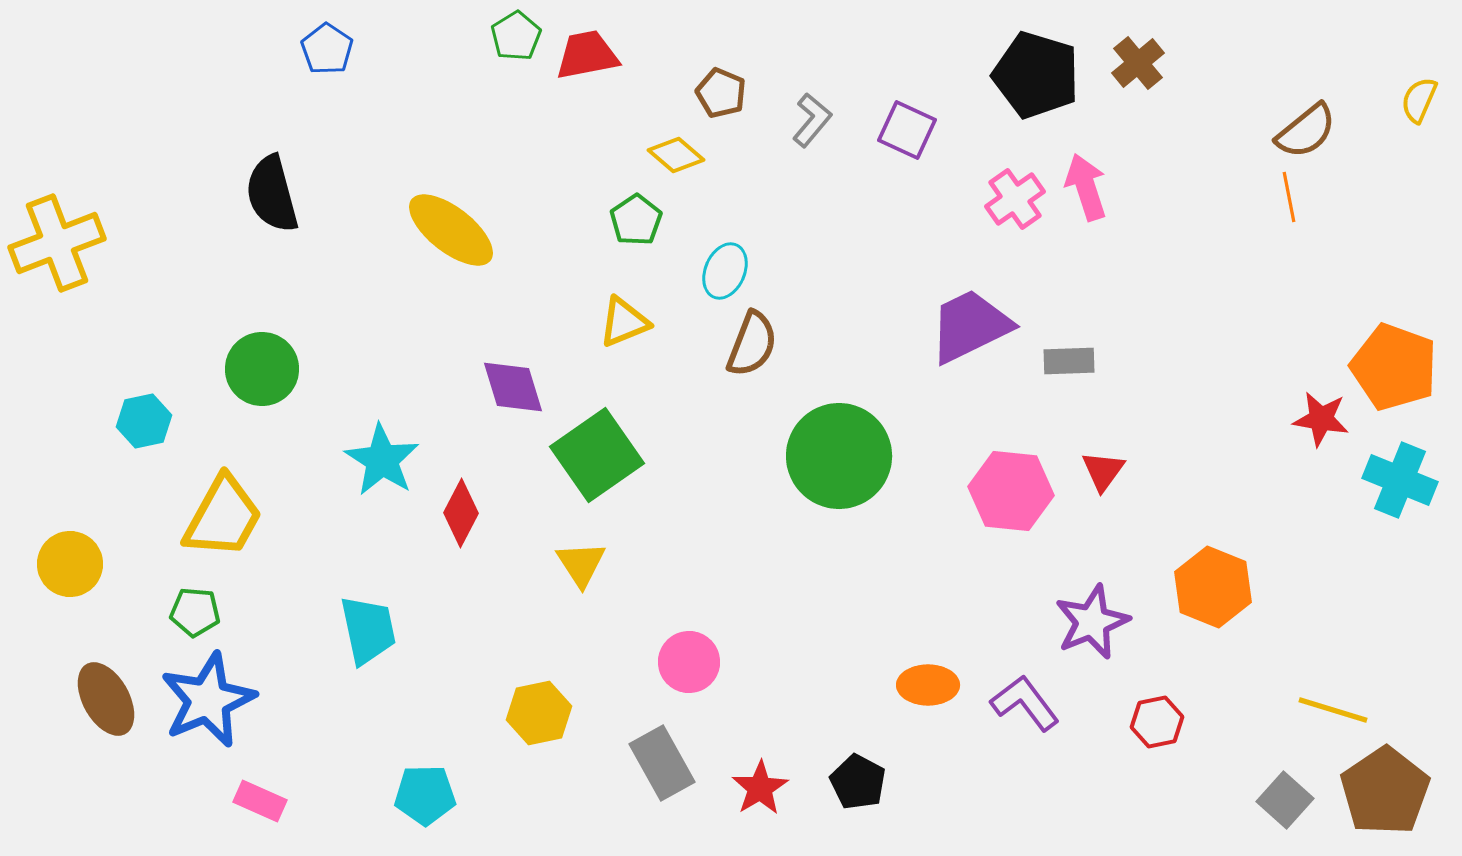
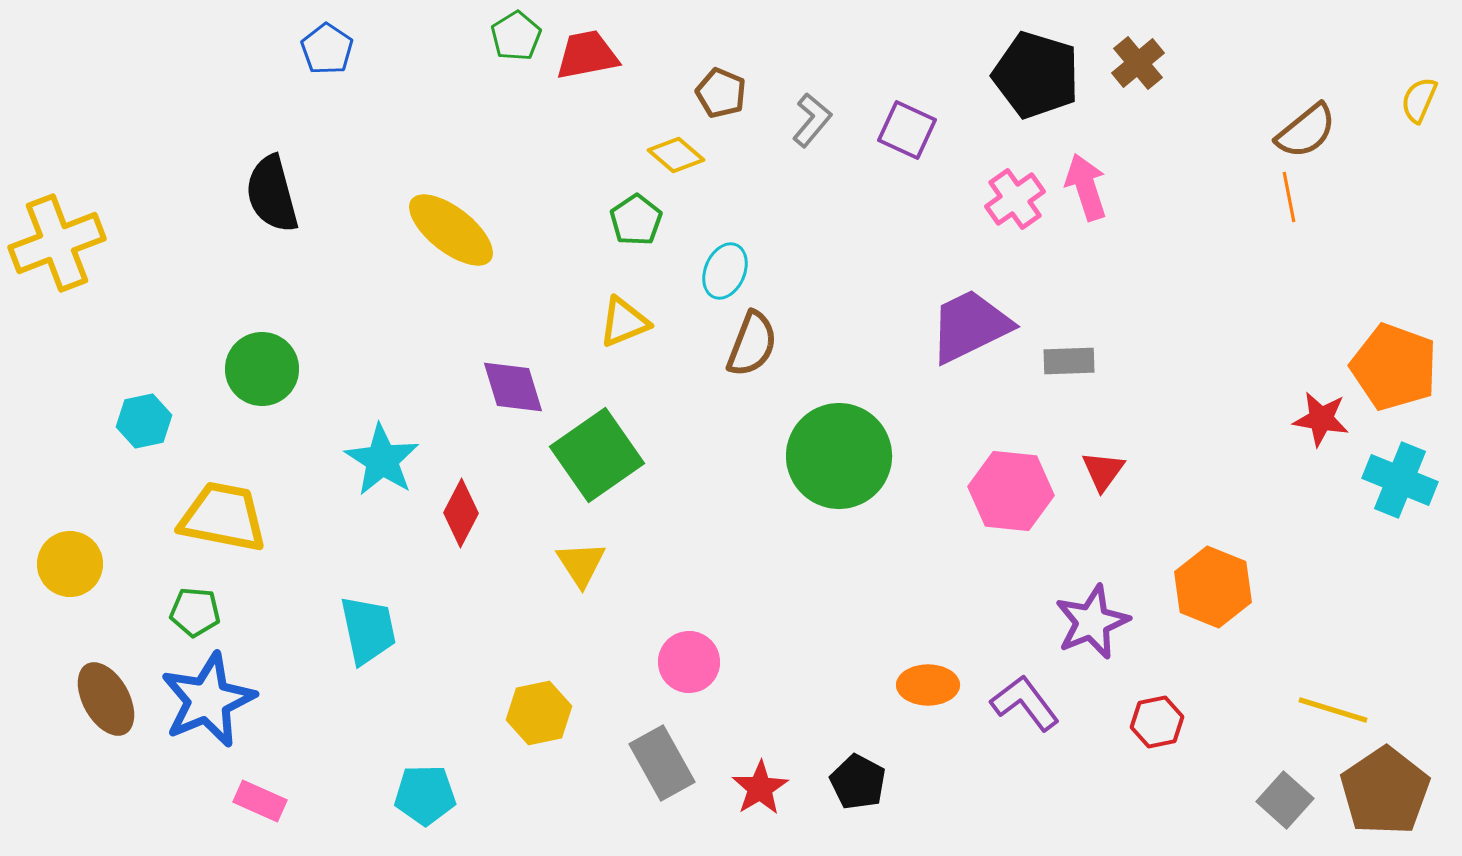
yellow trapezoid at (223, 517): rotated 108 degrees counterclockwise
